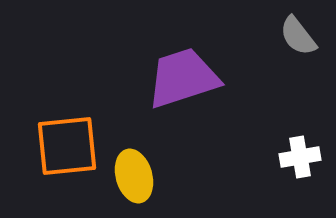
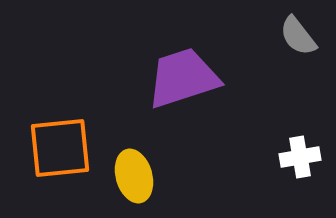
orange square: moved 7 px left, 2 px down
